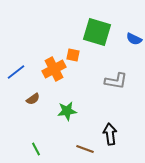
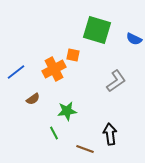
green square: moved 2 px up
gray L-shape: rotated 45 degrees counterclockwise
green line: moved 18 px right, 16 px up
